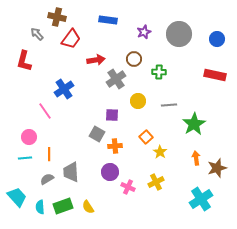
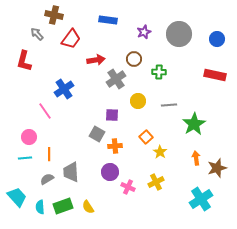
brown cross: moved 3 px left, 2 px up
